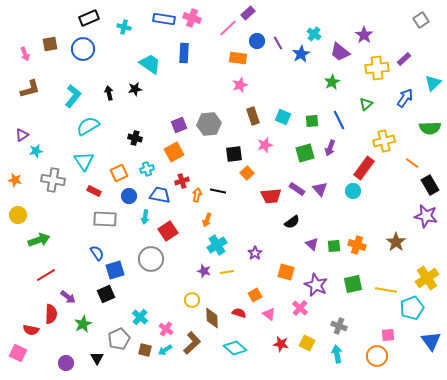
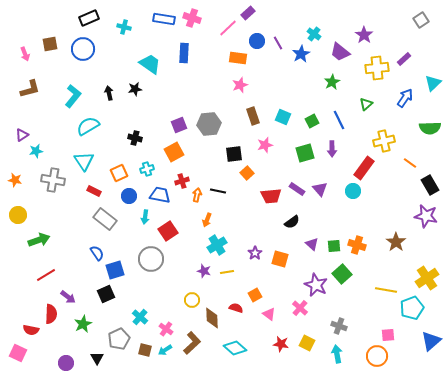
green square at (312, 121): rotated 24 degrees counterclockwise
purple arrow at (330, 148): moved 2 px right, 1 px down; rotated 21 degrees counterclockwise
orange line at (412, 163): moved 2 px left
gray rectangle at (105, 219): rotated 35 degrees clockwise
orange square at (286, 272): moved 6 px left, 13 px up
green square at (353, 284): moved 11 px left, 10 px up; rotated 30 degrees counterclockwise
red semicircle at (239, 313): moved 3 px left, 5 px up
blue triangle at (431, 341): rotated 25 degrees clockwise
